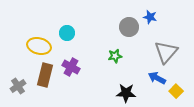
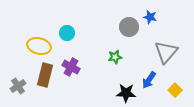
green star: moved 1 px down
blue arrow: moved 8 px left, 2 px down; rotated 84 degrees counterclockwise
yellow square: moved 1 px left, 1 px up
